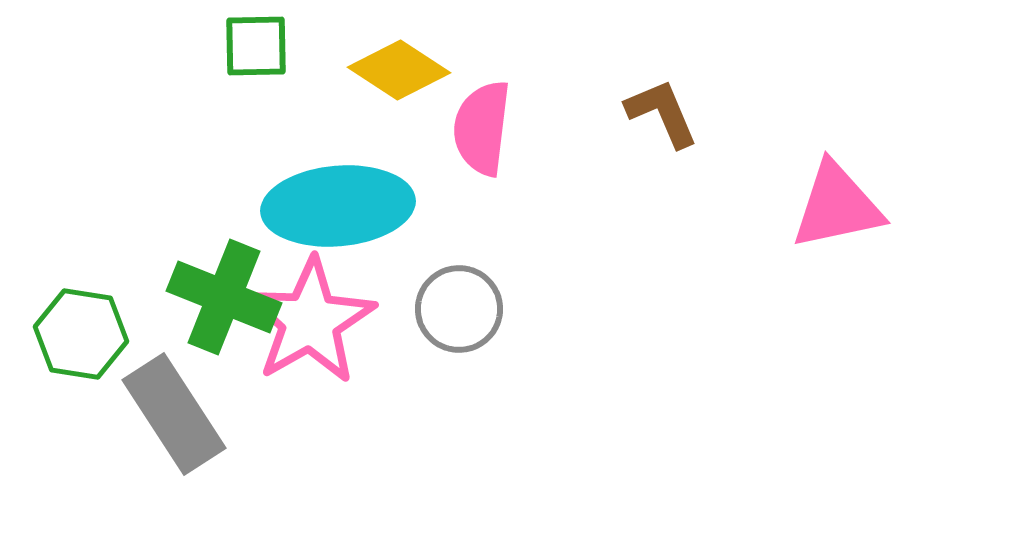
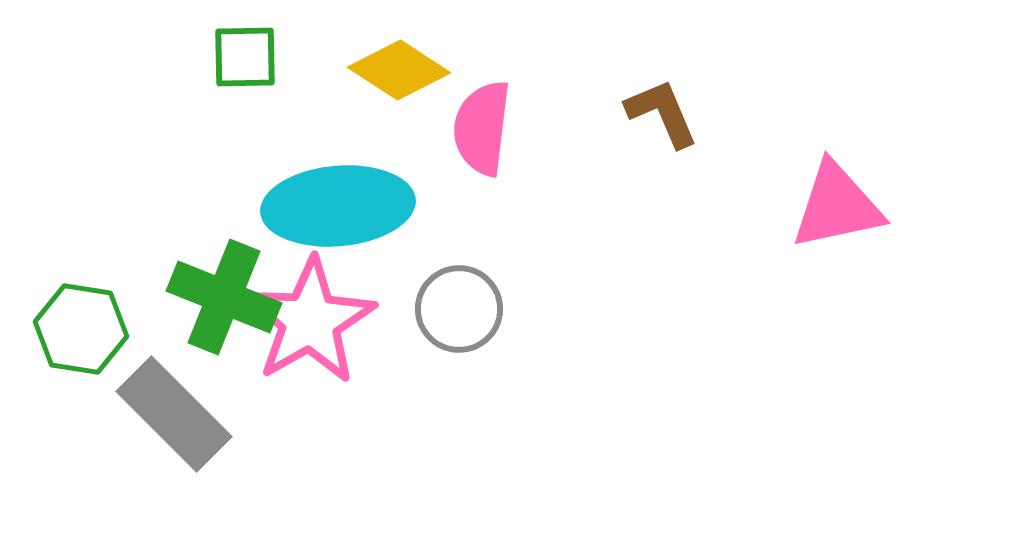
green square: moved 11 px left, 11 px down
green hexagon: moved 5 px up
gray rectangle: rotated 12 degrees counterclockwise
